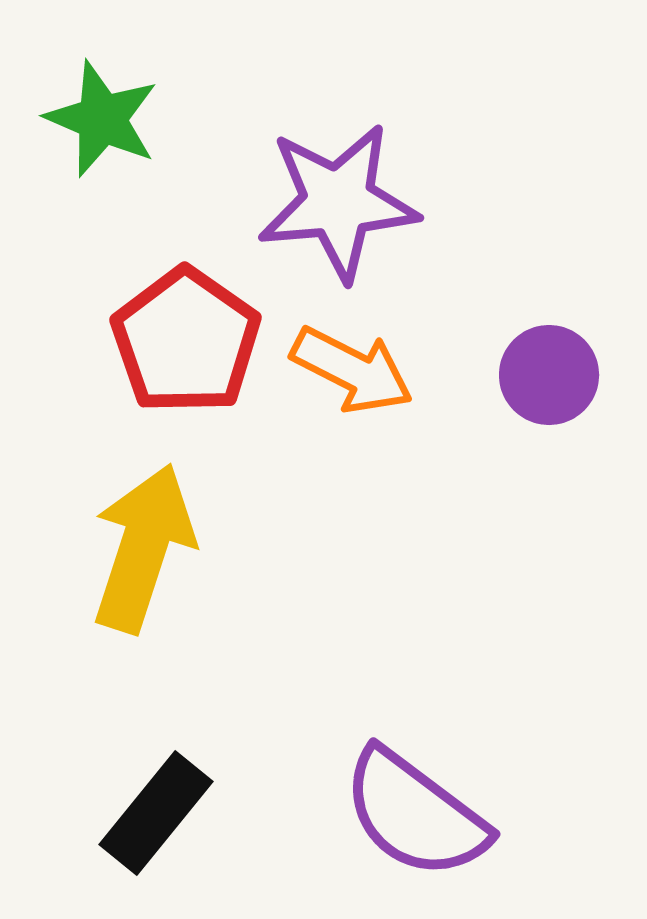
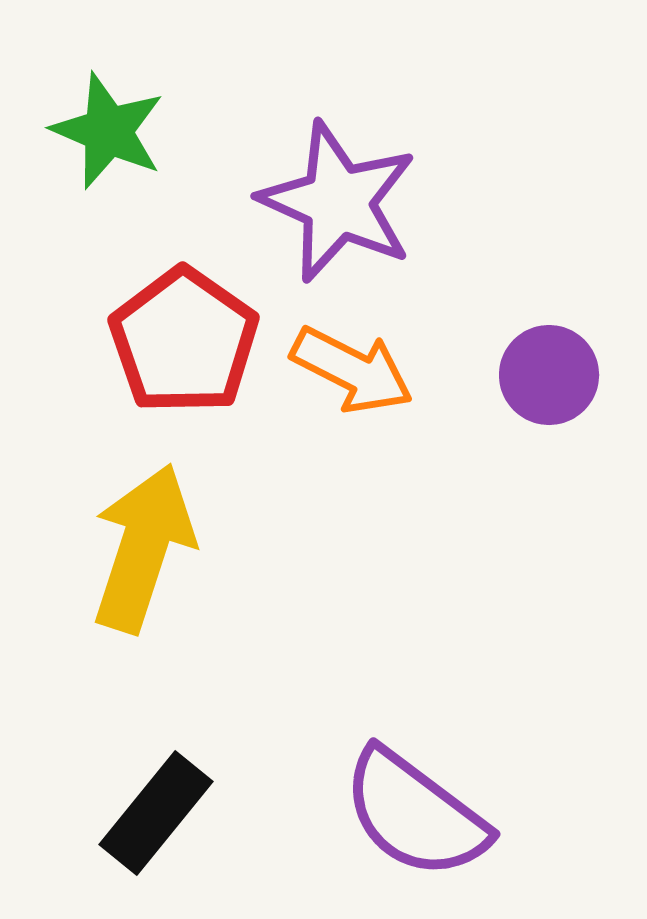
green star: moved 6 px right, 12 px down
purple star: rotated 29 degrees clockwise
red pentagon: moved 2 px left
